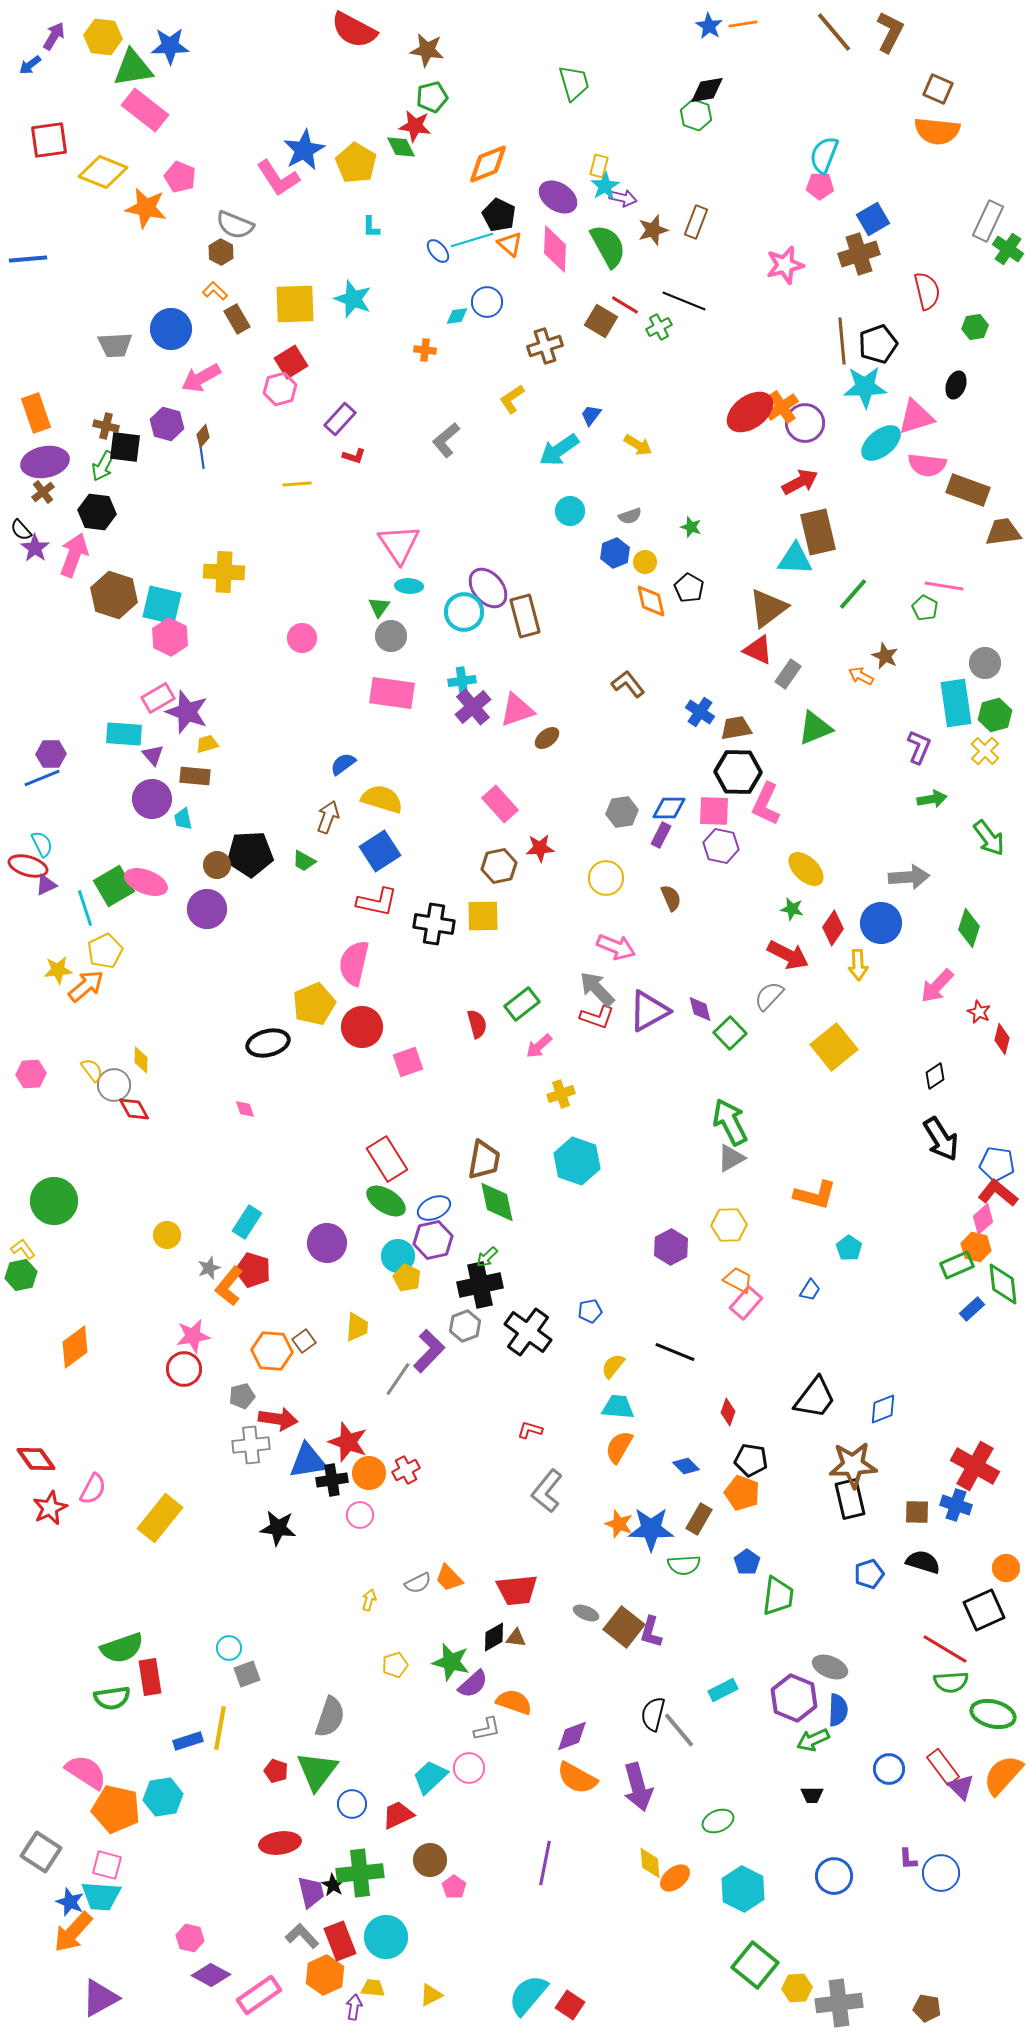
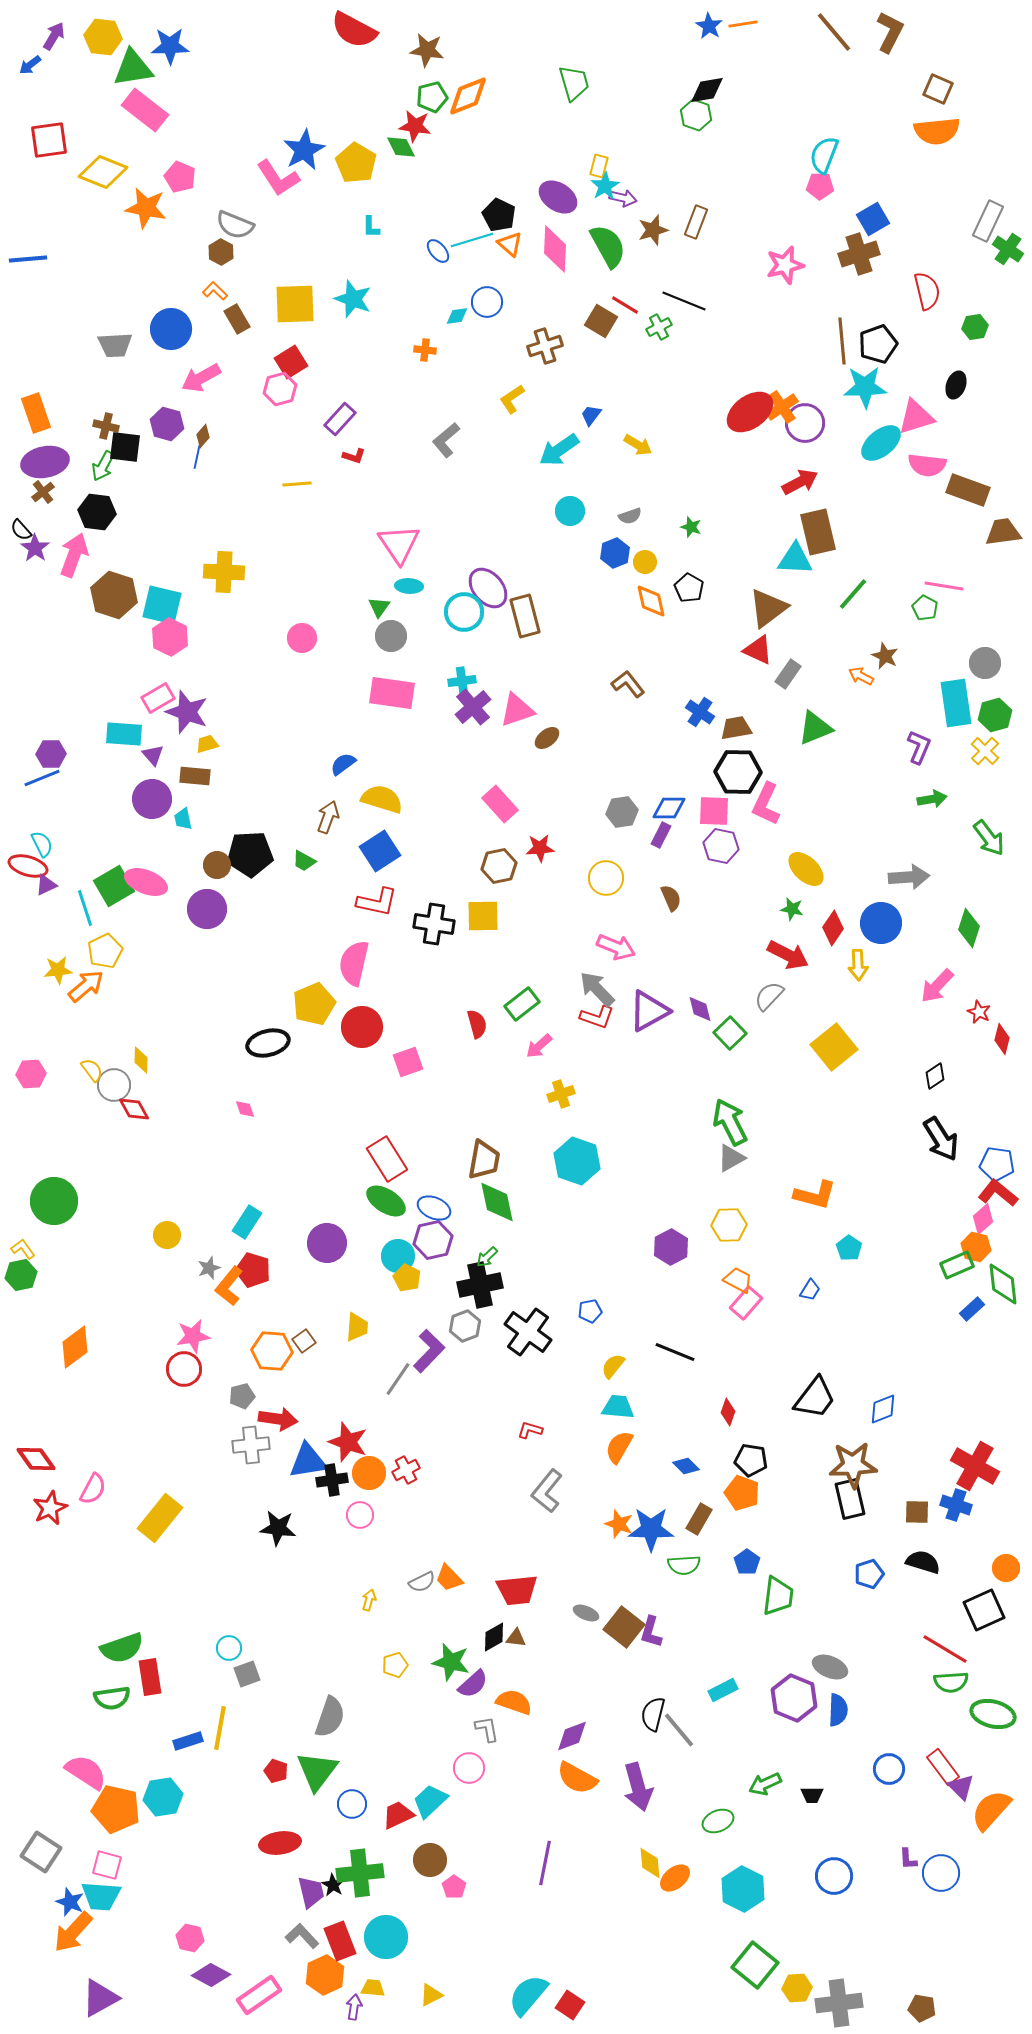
orange semicircle at (937, 131): rotated 12 degrees counterclockwise
orange diamond at (488, 164): moved 20 px left, 68 px up
blue line at (202, 457): moved 5 px left; rotated 20 degrees clockwise
blue ellipse at (434, 1208): rotated 48 degrees clockwise
gray semicircle at (418, 1583): moved 4 px right, 1 px up
gray L-shape at (487, 1729): rotated 88 degrees counterclockwise
green arrow at (813, 1740): moved 48 px left, 44 px down
orange semicircle at (1003, 1775): moved 12 px left, 35 px down
cyan trapezoid at (430, 1777): moved 24 px down
brown pentagon at (927, 2008): moved 5 px left
